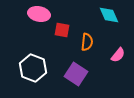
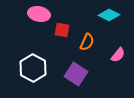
cyan diamond: rotated 40 degrees counterclockwise
orange semicircle: rotated 18 degrees clockwise
white hexagon: rotated 8 degrees clockwise
